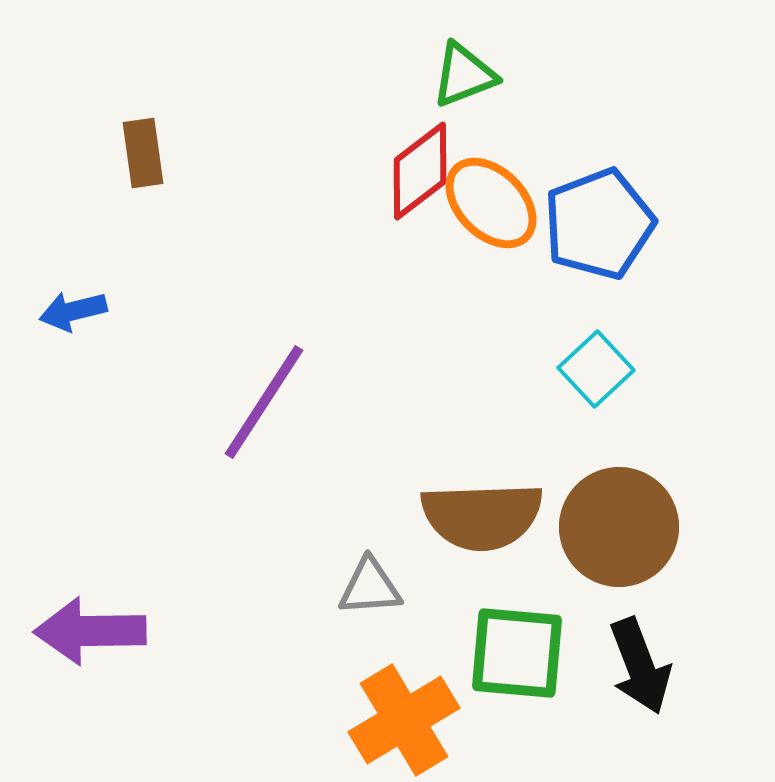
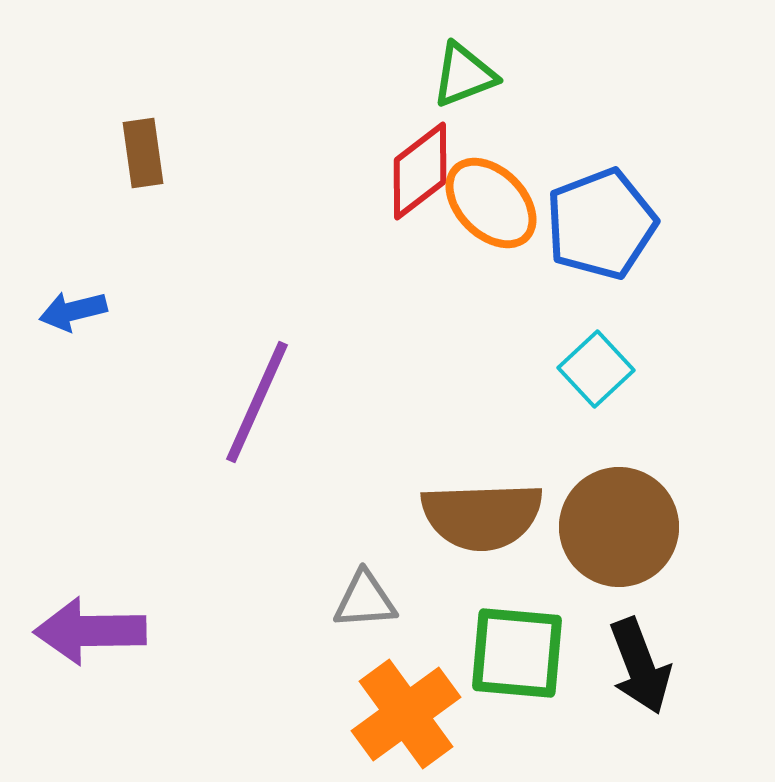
blue pentagon: moved 2 px right
purple line: moved 7 px left; rotated 9 degrees counterclockwise
gray triangle: moved 5 px left, 13 px down
orange cross: moved 2 px right, 6 px up; rotated 5 degrees counterclockwise
